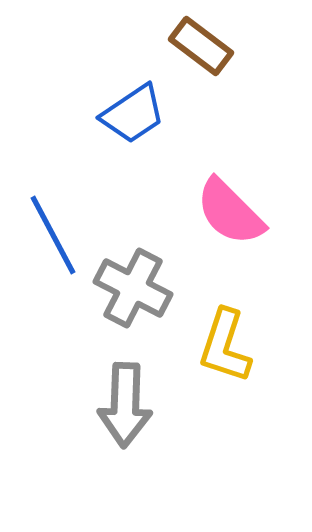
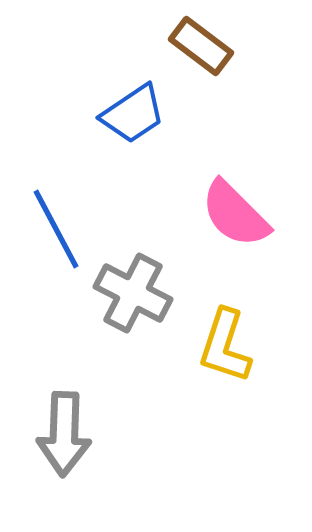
pink semicircle: moved 5 px right, 2 px down
blue line: moved 3 px right, 6 px up
gray cross: moved 5 px down
gray arrow: moved 61 px left, 29 px down
